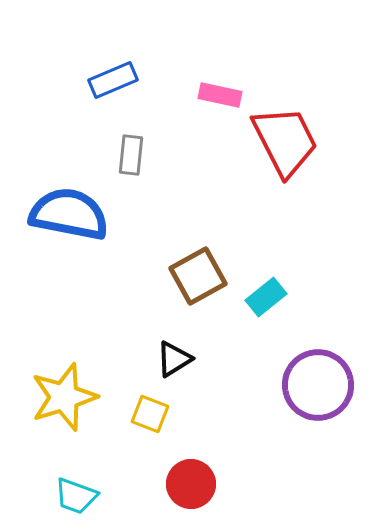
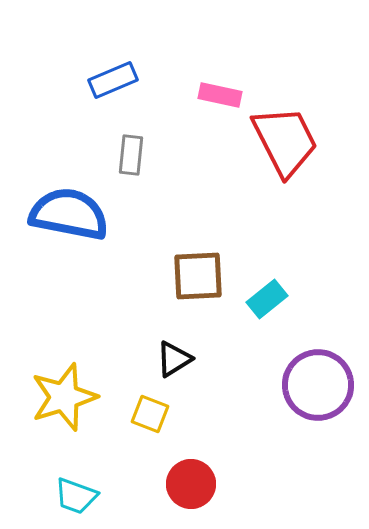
brown square: rotated 26 degrees clockwise
cyan rectangle: moved 1 px right, 2 px down
